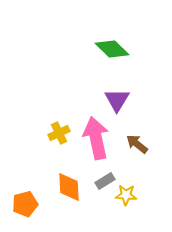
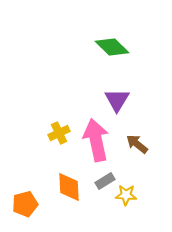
green diamond: moved 2 px up
pink arrow: moved 2 px down
